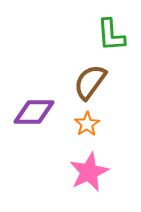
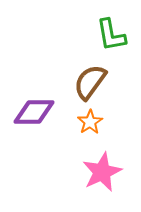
green L-shape: rotated 6 degrees counterclockwise
orange star: moved 3 px right, 2 px up
pink star: moved 13 px right
